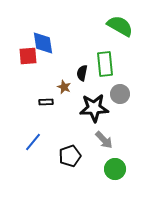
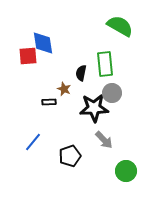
black semicircle: moved 1 px left
brown star: moved 2 px down
gray circle: moved 8 px left, 1 px up
black rectangle: moved 3 px right
green circle: moved 11 px right, 2 px down
